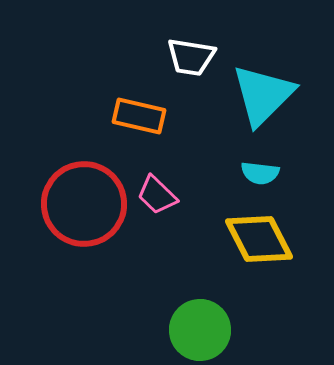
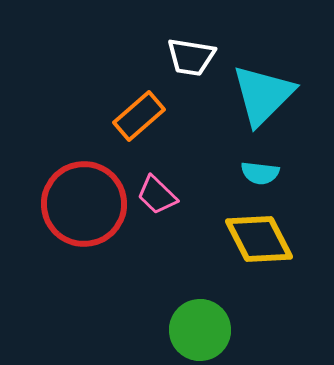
orange rectangle: rotated 54 degrees counterclockwise
